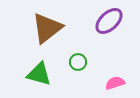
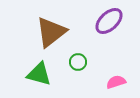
brown triangle: moved 4 px right, 4 px down
pink semicircle: moved 1 px right, 1 px up
